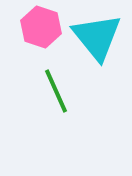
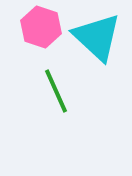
cyan triangle: rotated 8 degrees counterclockwise
